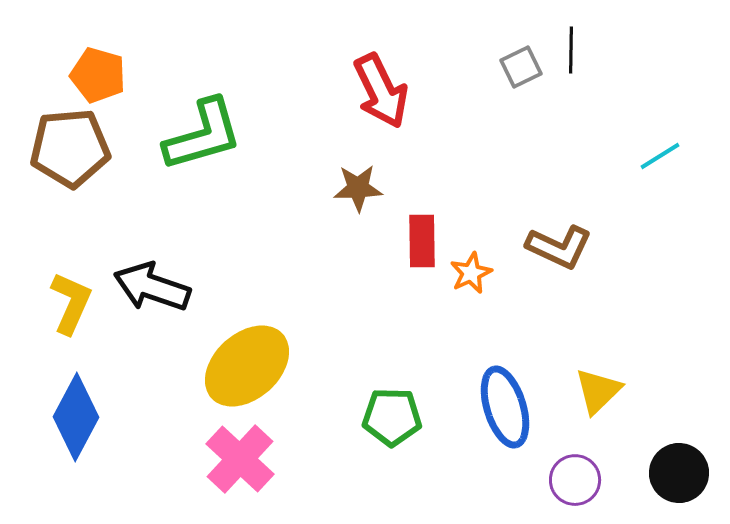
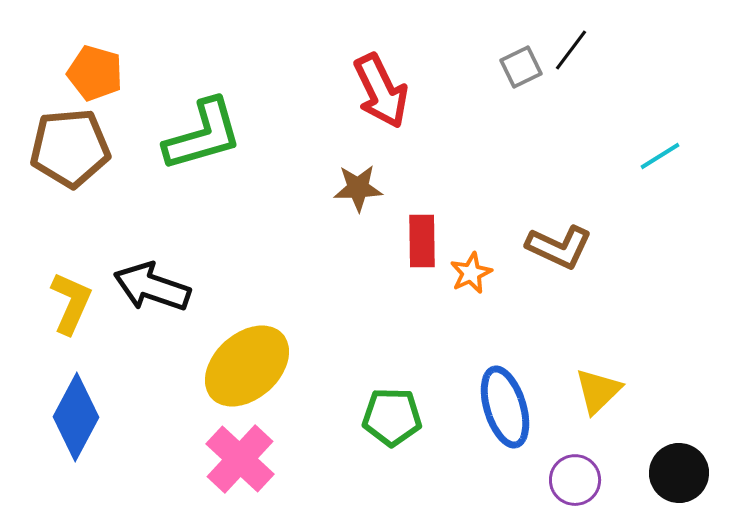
black line: rotated 36 degrees clockwise
orange pentagon: moved 3 px left, 2 px up
